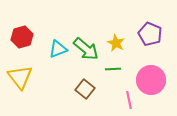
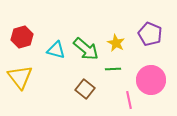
cyan triangle: moved 2 px left, 1 px down; rotated 36 degrees clockwise
